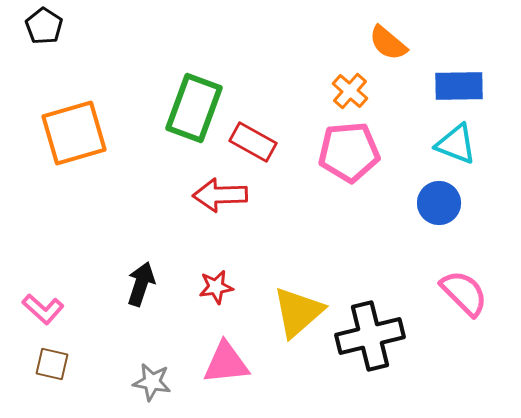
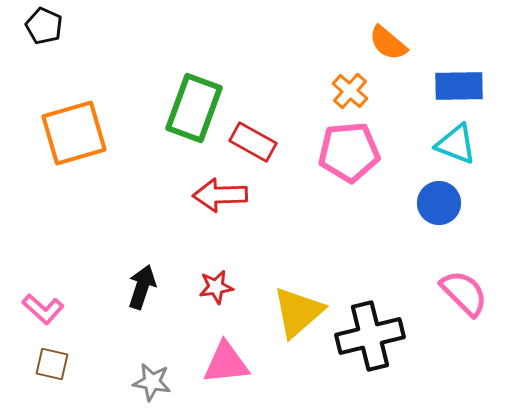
black pentagon: rotated 9 degrees counterclockwise
black arrow: moved 1 px right, 3 px down
